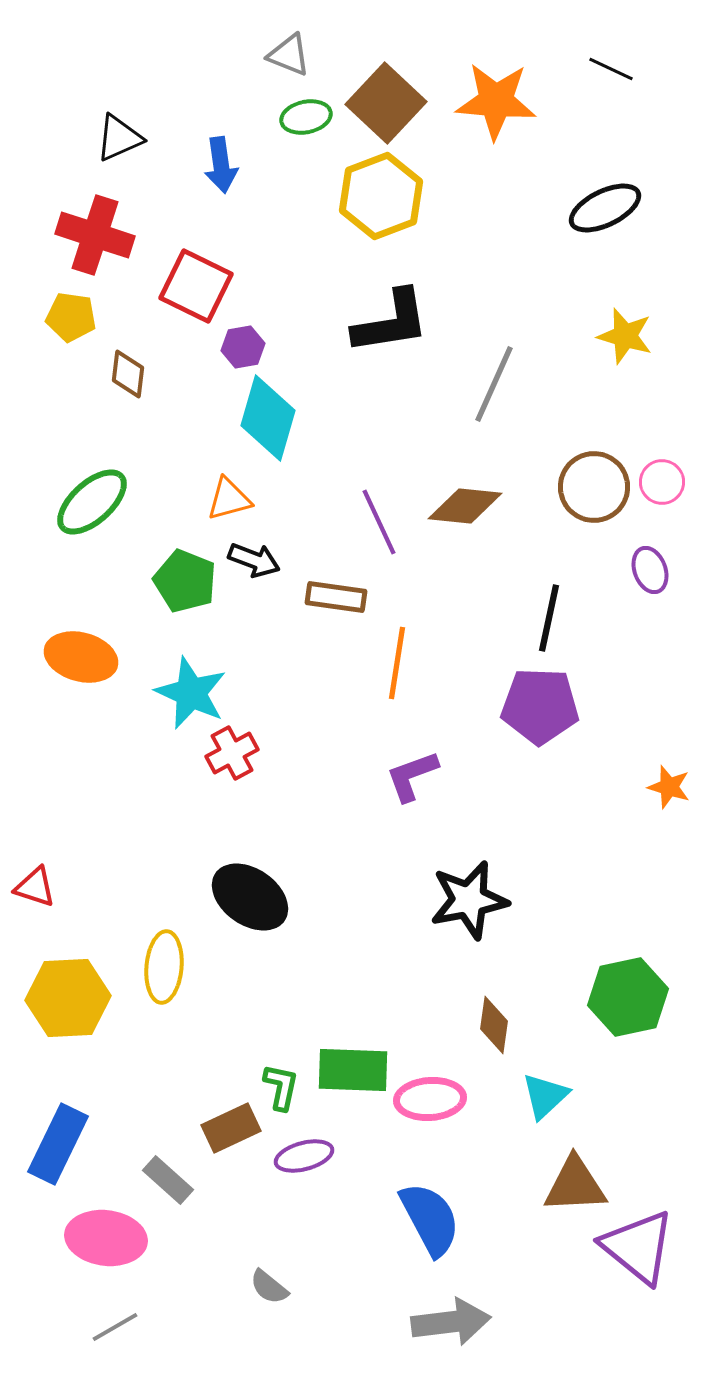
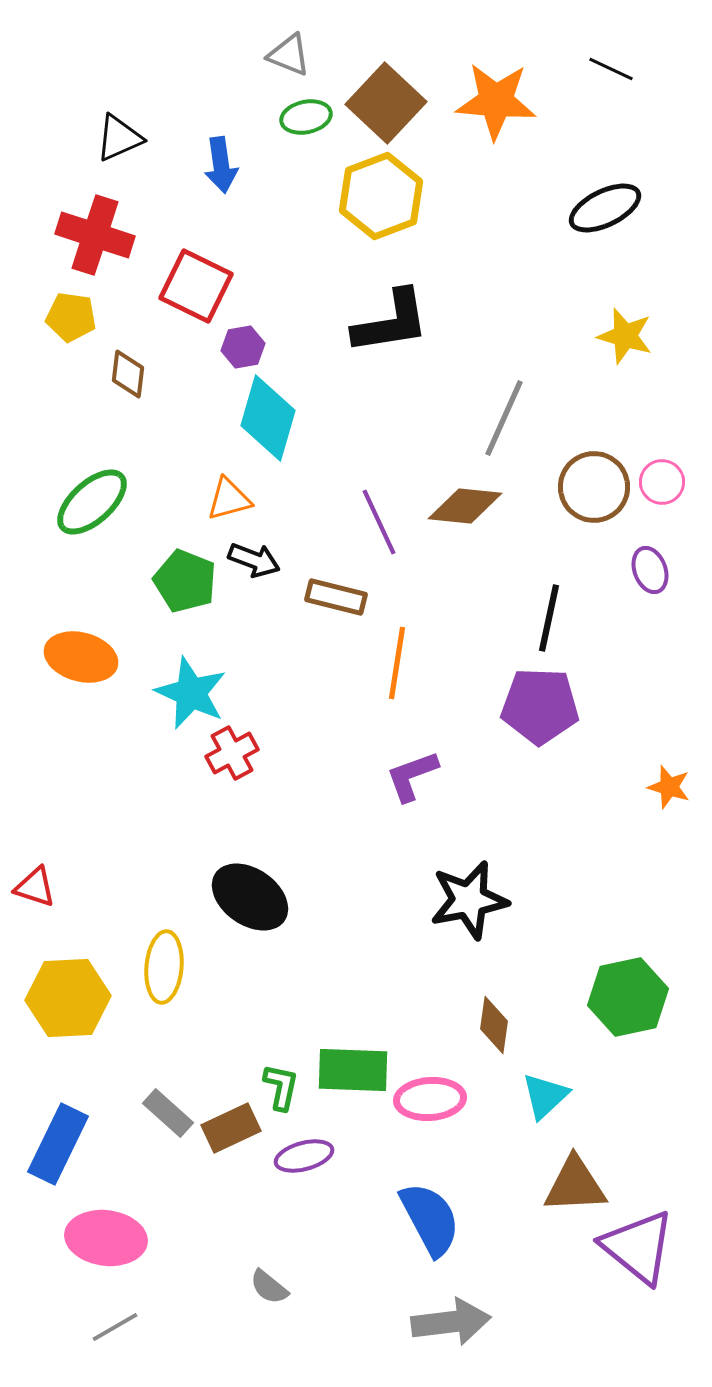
gray line at (494, 384): moved 10 px right, 34 px down
brown rectangle at (336, 597): rotated 6 degrees clockwise
gray rectangle at (168, 1180): moved 67 px up
